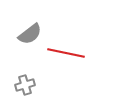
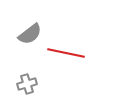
gray cross: moved 2 px right, 1 px up
